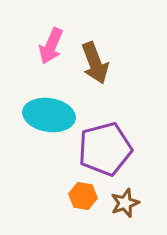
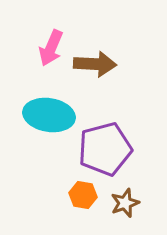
pink arrow: moved 2 px down
brown arrow: moved 1 px down; rotated 66 degrees counterclockwise
orange hexagon: moved 1 px up
